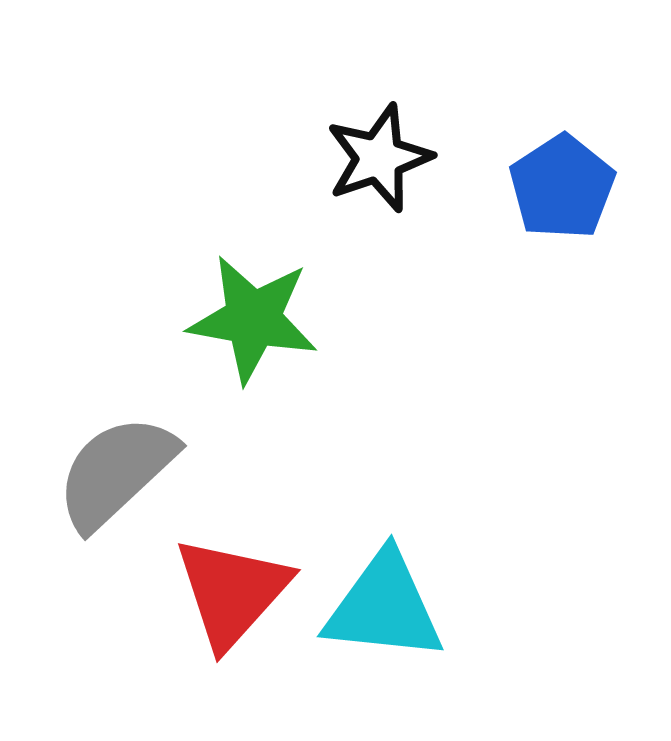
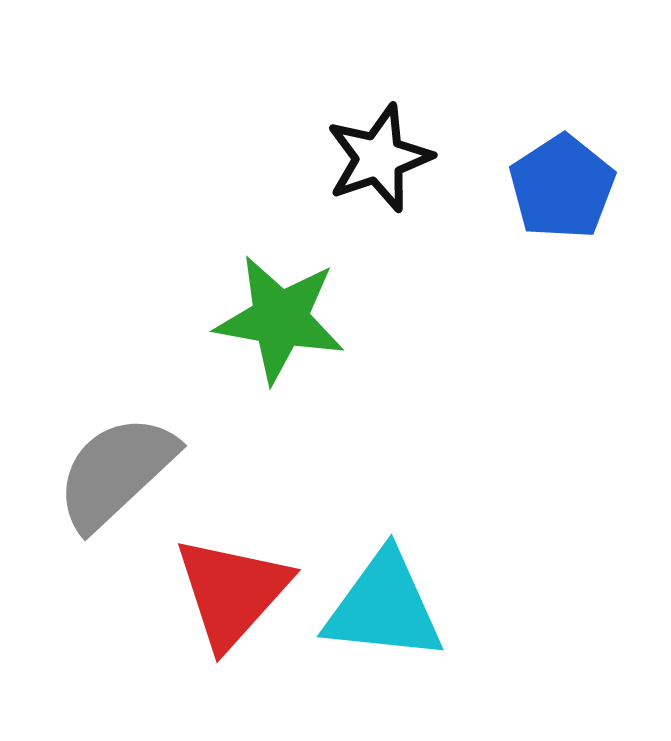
green star: moved 27 px right
